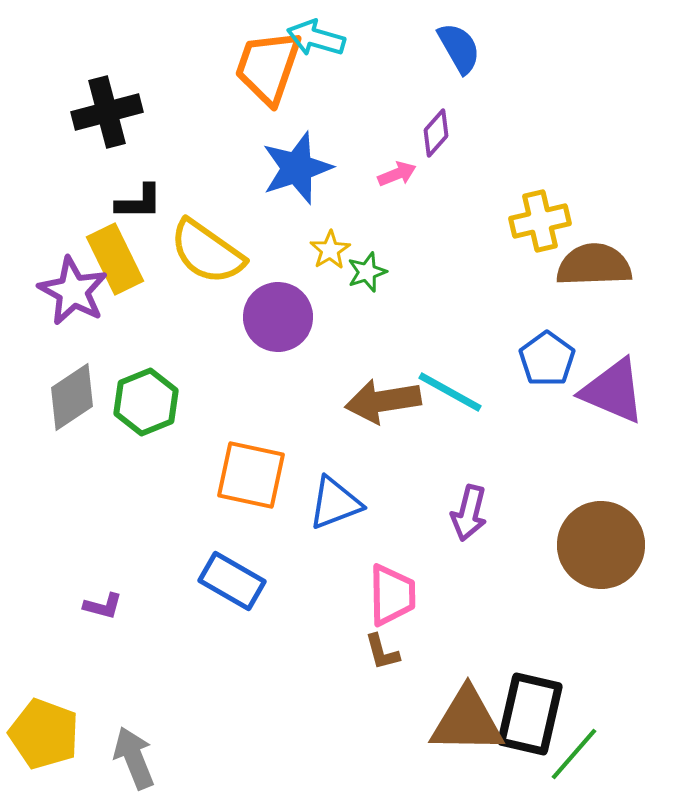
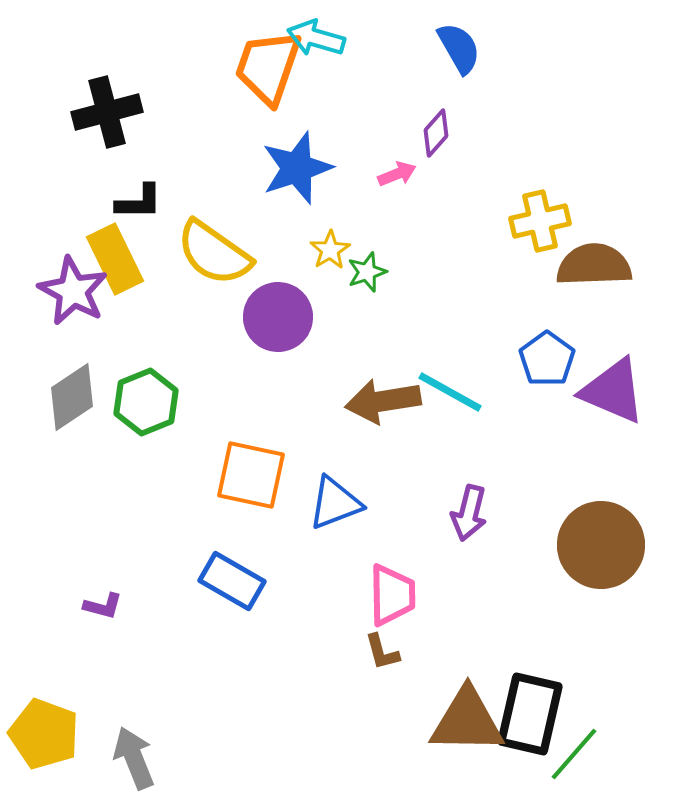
yellow semicircle: moved 7 px right, 1 px down
